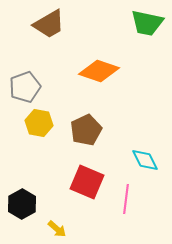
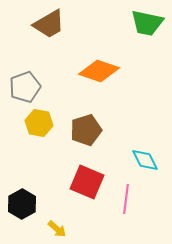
brown pentagon: rotated 8 degrees clockwise
